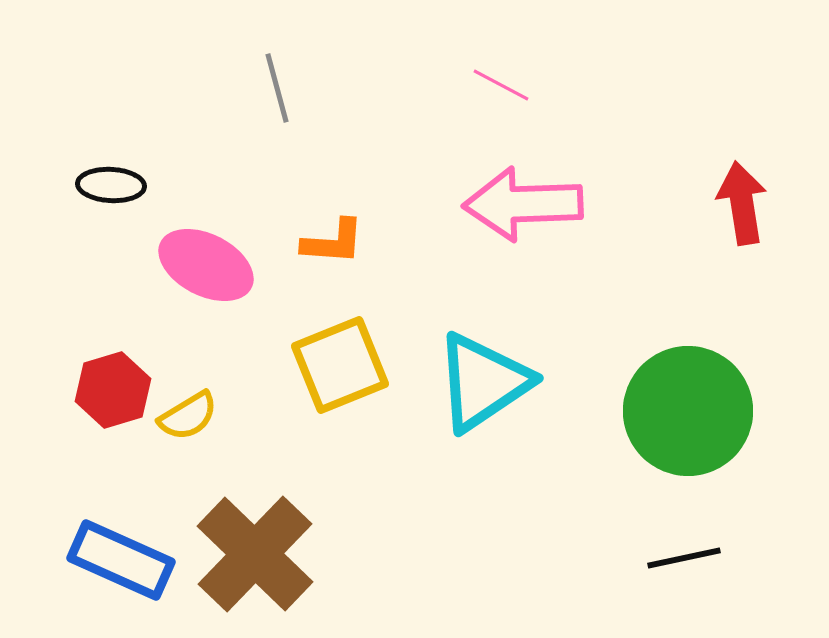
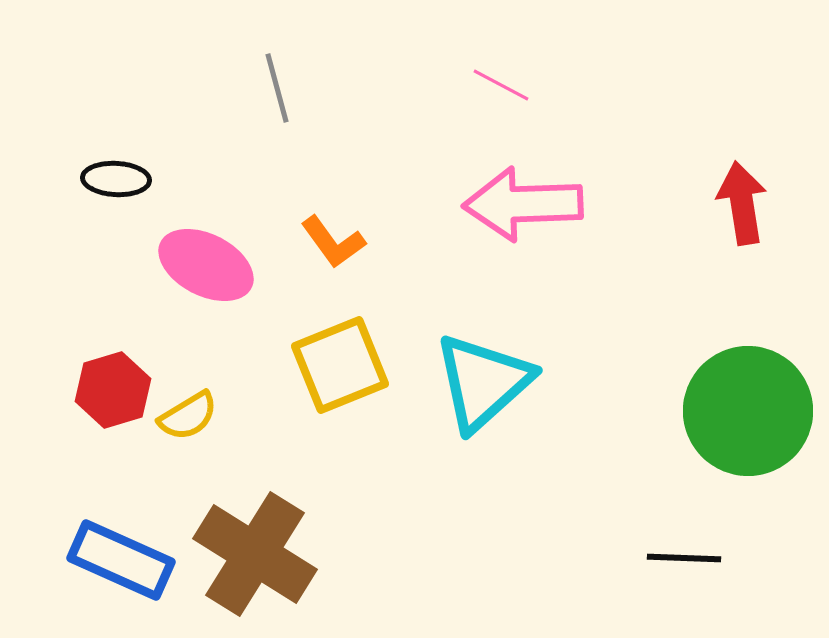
black ellipse: moved 5 px right, 6 px up
orange L-shape: rotated 50 degrees clockwise
cyan triangle: rotated 8 degrees counterclockwise
green circle: moved 60 px right
brown cross: rotated 12 degrees counterclockwise
black line: rotated 14 degrees clockwise
